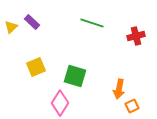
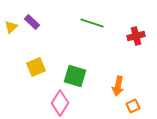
orange arrow: moved 1 px left, 3 px up
orange square: moved 1 px right
